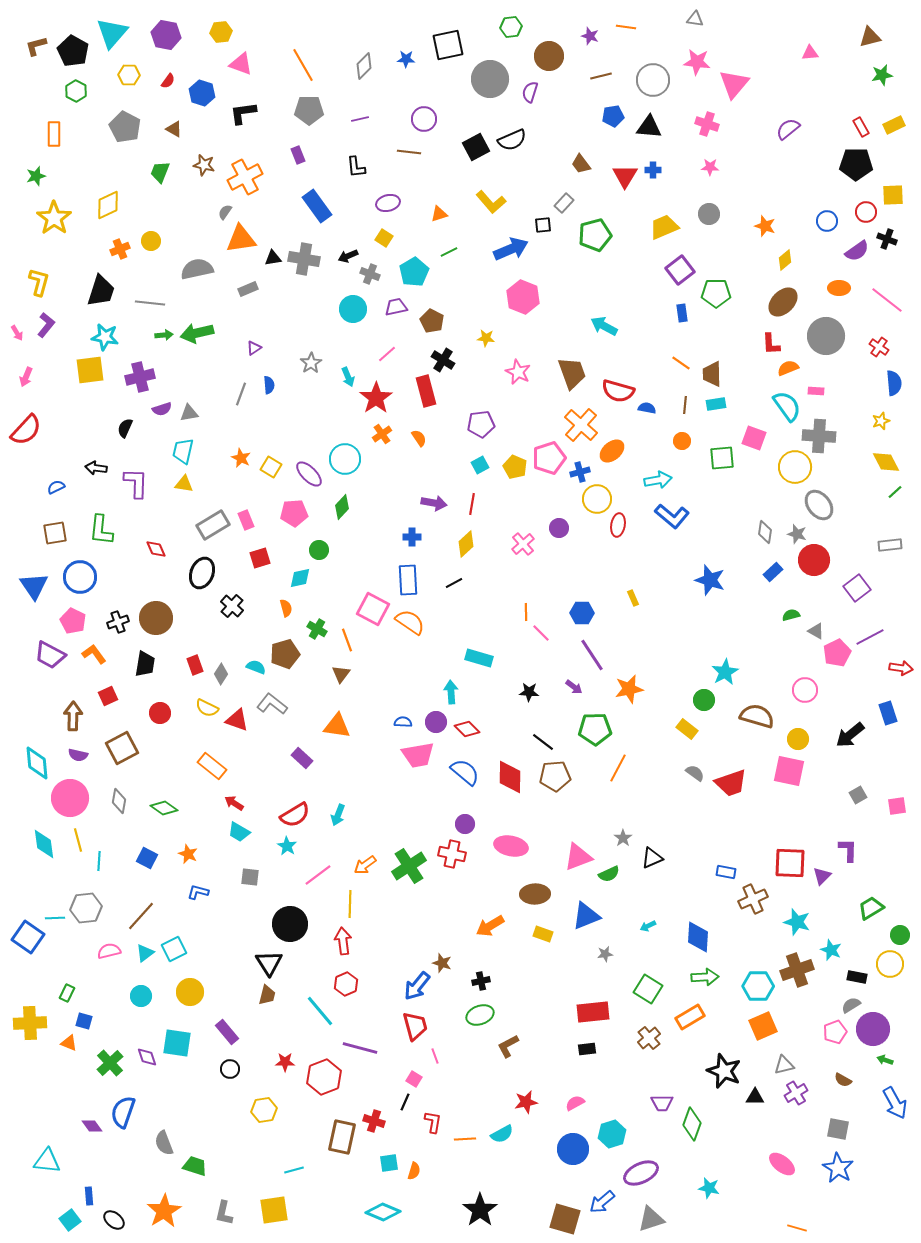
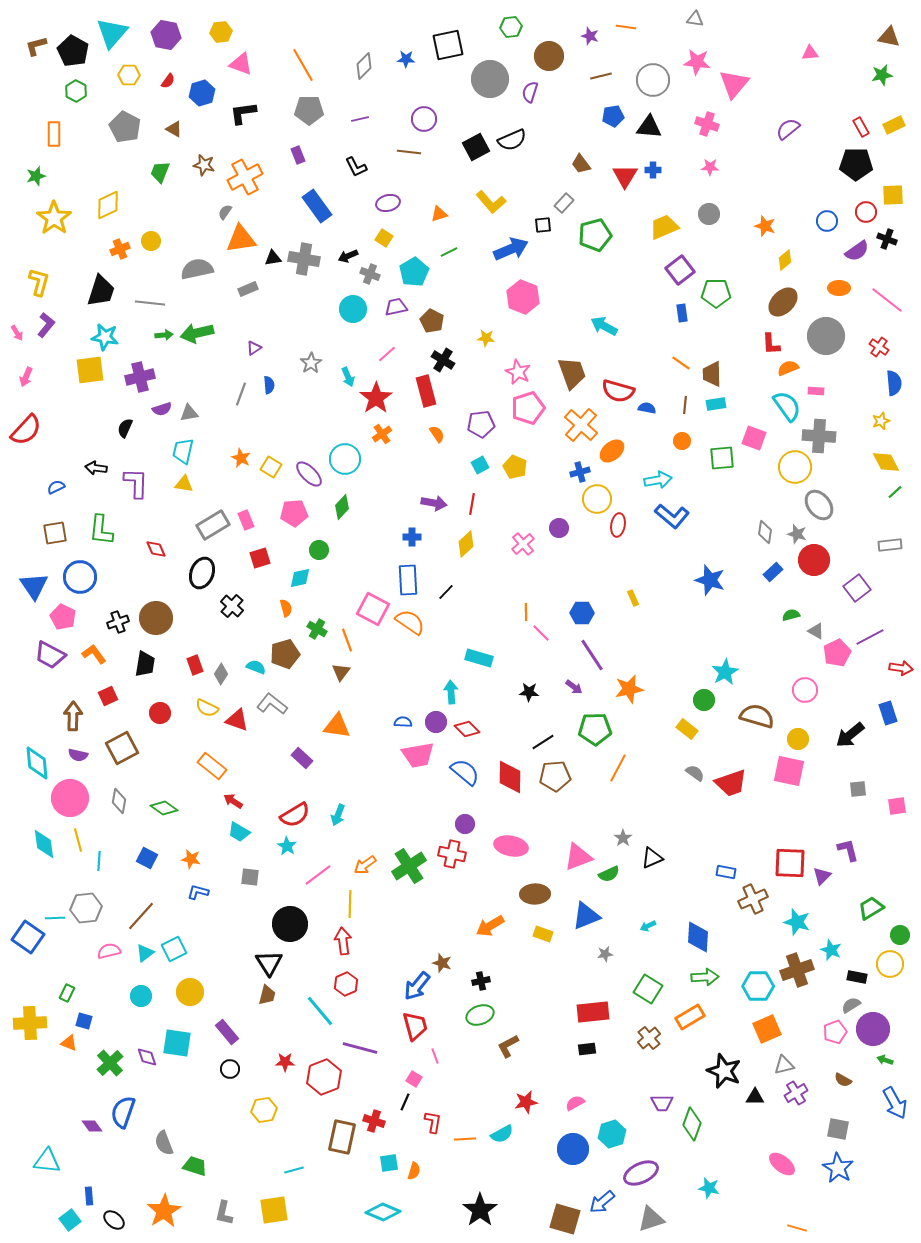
brown triangle at (870, 37): moved 19 px right; rotated 25 degrees clockwise
blue hexagon at (202, 93): rotated 25 degrees clockwise
black L-shape at (356, 167): rotated 20 degrees counterclockwise
orange semicircle at (419, 438): moved 18 px right, 4 px up
pink pentagon at (549, 458): moved 21 px left, 50 px up
black line at (454, 583): moved 8 px left, 9 px down; rotated 18 degrees counterclockwise
pink pentagon at (73, 621): moved 10 px left, 4 px up
brown triangle at (341, 674): moved 2 px up
black line at (543, 742): rotated 70 degrees counterclockwise
gray square at (858, 795): moved 6 px up; rotated 24 degrees clockwise
red arrow at (234, 803): moved 1 px left, 2 px up
purple L-shape at (848, 850): rotated 15 degrees counterclockwise
orange star at (188, 854): moved 3 px right, 5 px down; rotated 12 degrees counterclockwise
orange square at (763, 1026): moved 4 px right, 3 px down
